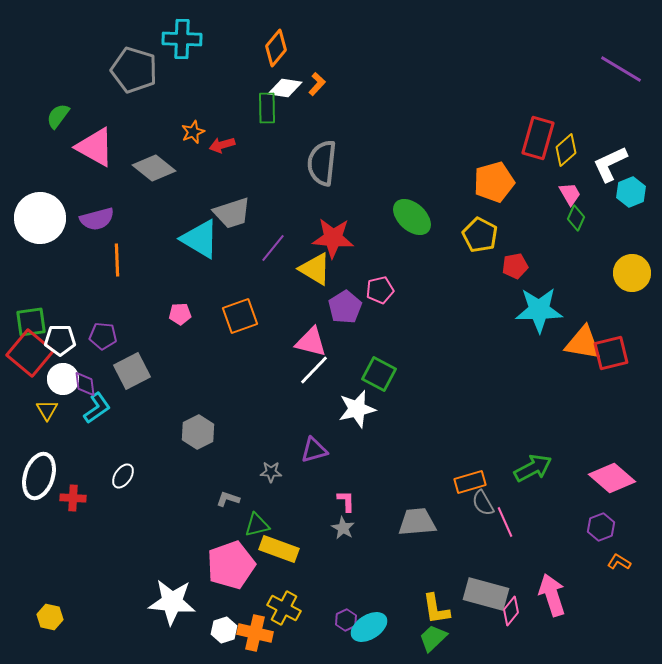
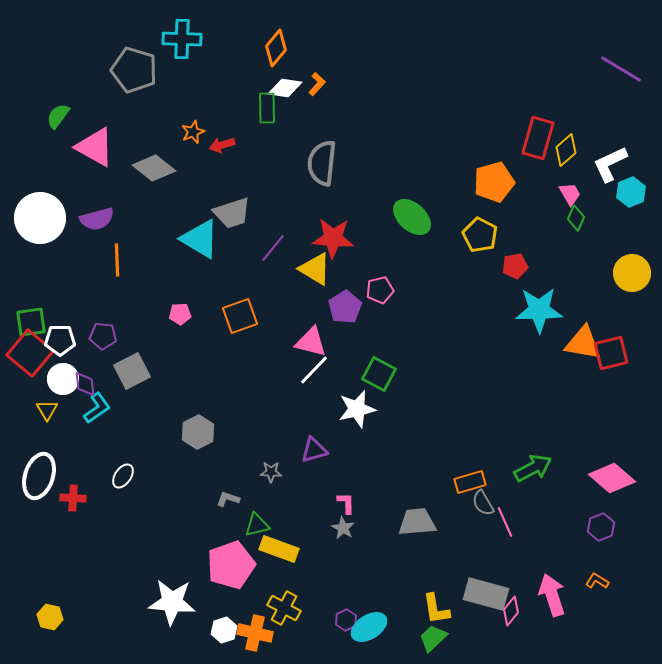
pink L-shape at (346, 501): moved 2 px down
orange L-shape at (619, 562): moved 22 px left, 19 px down
